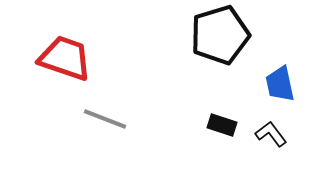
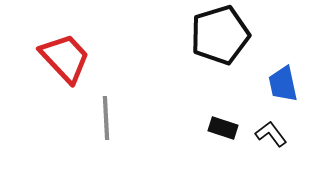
red trapezoid: rotated 28 degrees clockwise
blue trapezoid: moved 3 px right
gray line: moved 1 px right, 1 px up; rotated 66 degrees clockwise
black rectangle: moved 1 px right, 3 px down
